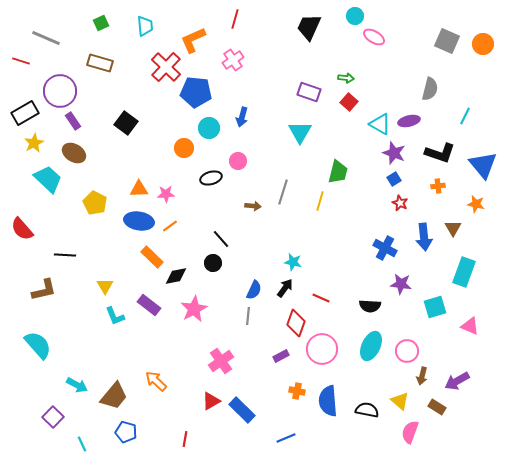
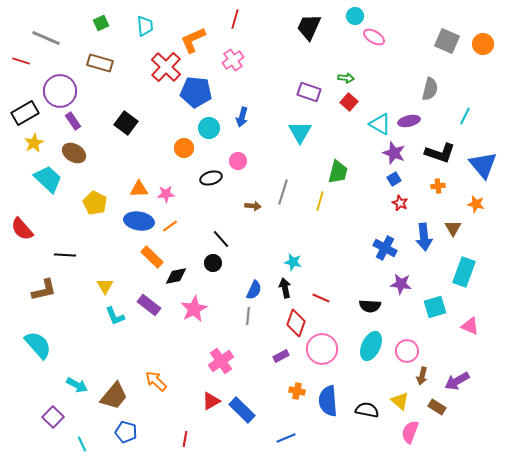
black arrow at (285, 288): rotated 48 degrees counterclockwise
